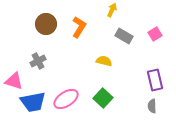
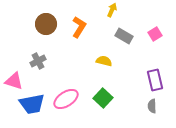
blue trapezoid: moved 1 px left, 2 px down
